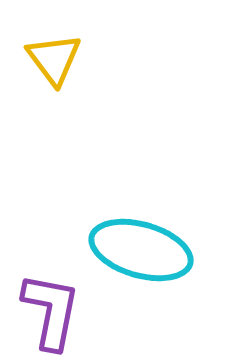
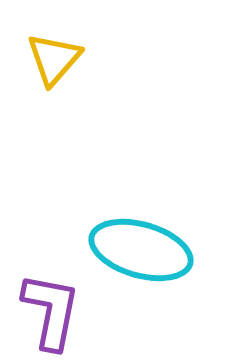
yellow triangle: rotated 18 degrees clockwise
